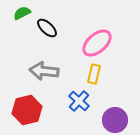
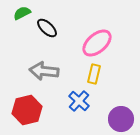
purple circle: moved 6 px right, 1 px up
